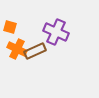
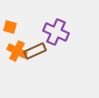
orange cross: moved 2 px down
